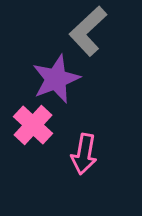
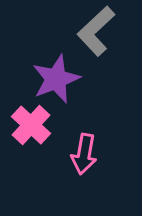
gray L-shape: moved 8 px right
pink cross: moved 2 px left
